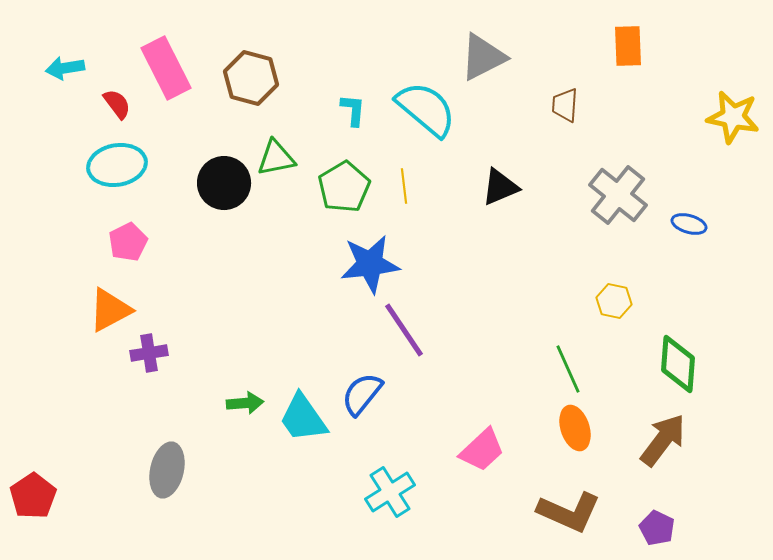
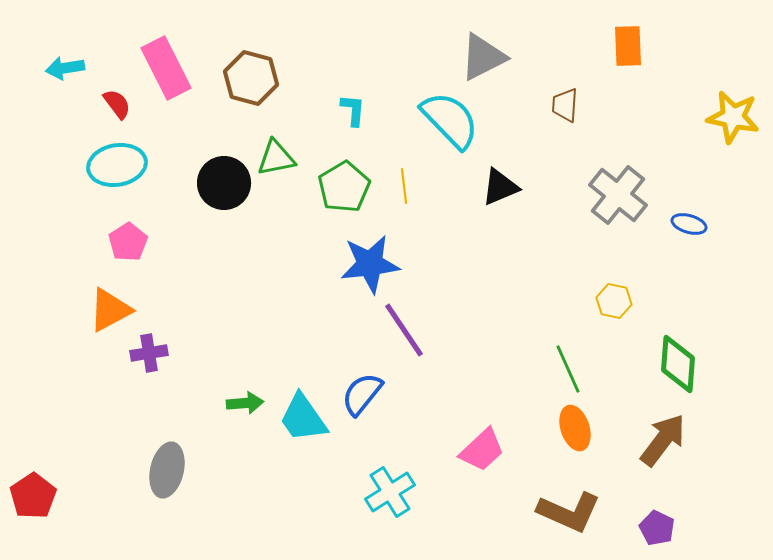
cyan semicircle: moved 24 px right, 11 px down; rotated 6 degrees clockwise
pink pentagon: rotated 6 degrees counterclockwise
